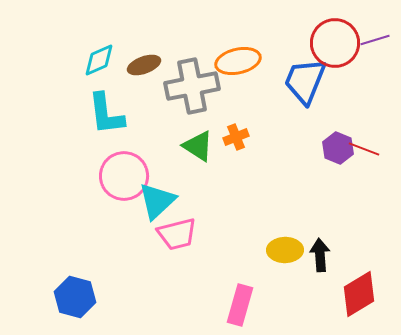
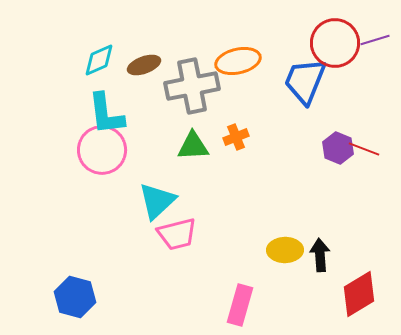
green triangle: moved 5 px left; rotated 36 degrees counterclockwise
pink circle: moved 22 px left, 26 px up
